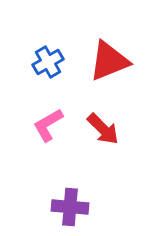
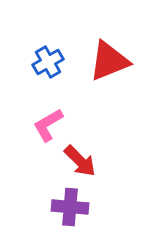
red arrow: moved 23 px left, 32 px down
